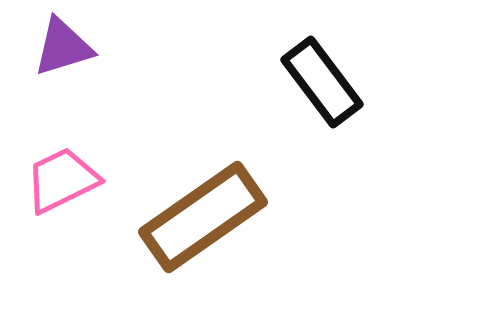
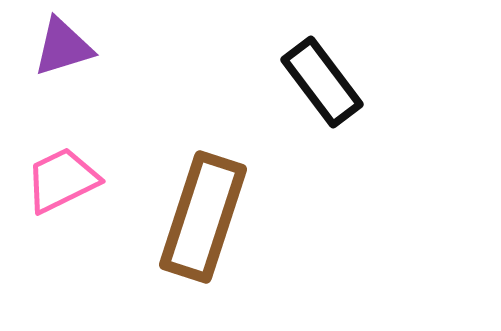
brown rectangle: rotated 37 degrees counterclockwise
